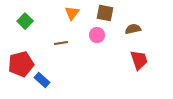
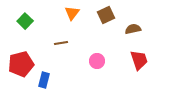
brown square: moved 1 px right, 2 px down; rotated 36 degrees counterclockwise
pink circle: moved 26 px down
blue rectangle: moved 2 px right; rotated 63 degrees clockwise
